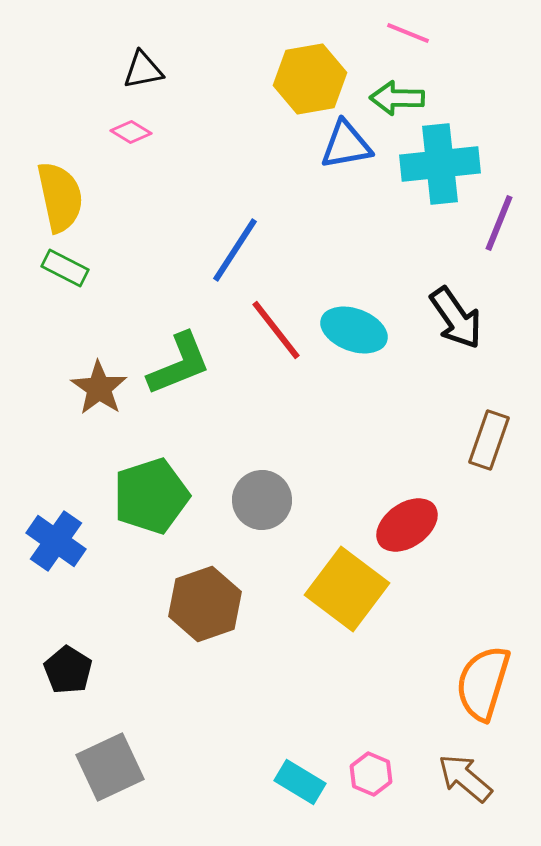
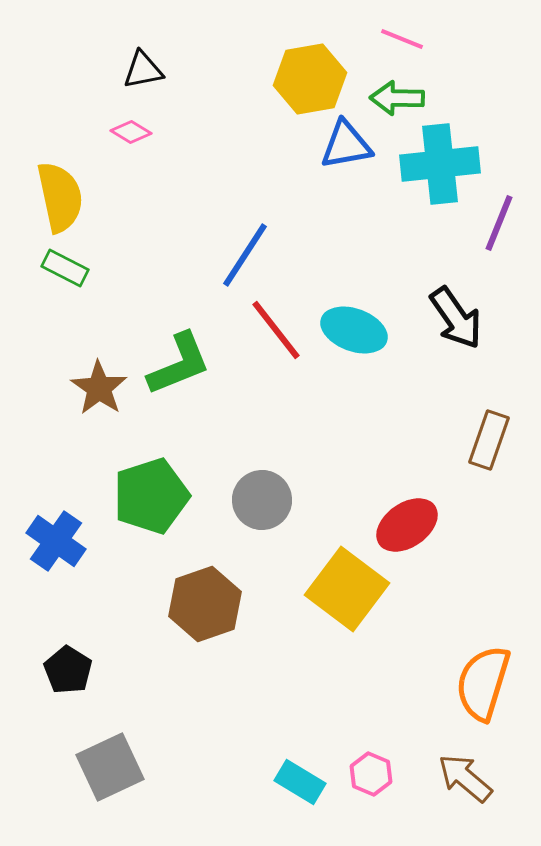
pink line: moved 6 px left, 6 px down
blue line: moved 10 px right, 5 px down
